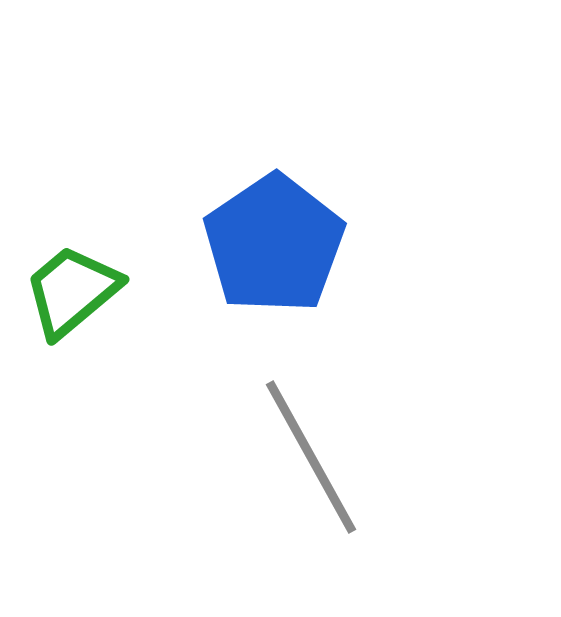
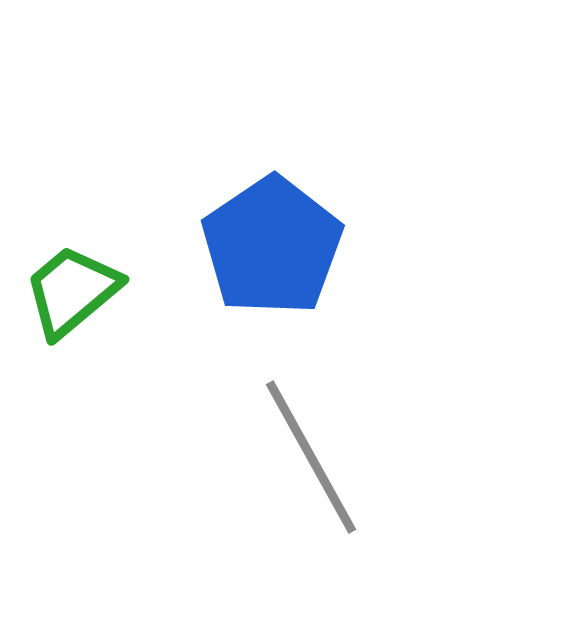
blue pentagon: moved 2 px left, 2 px down
